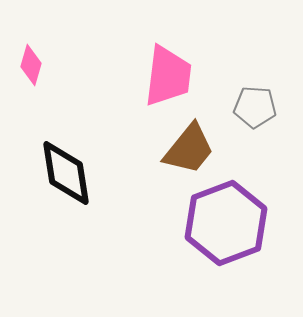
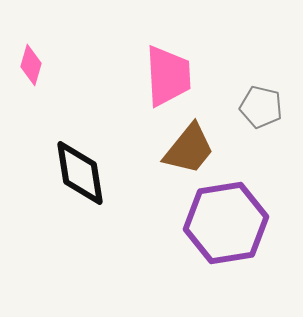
pink trapezoid: rotated 10 degrees counterclockwise
gray pentagon: moved 6 px right; rotated 9 degrees clockwise
black diamond: moved 14 px right
purple hexagon: rotated 12 degrees clockwise
